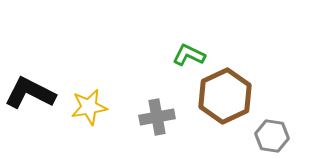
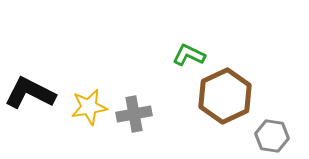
gray cross: moved 23 px left, 3 px up
